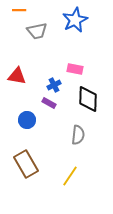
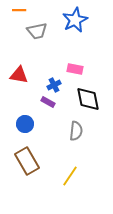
red triangle: moved 2 px right, 1 px up
black diamond: rotated 12 degrees counterclockwise
purple rectangle: moved 1 px left, 1 px up
blue circle: moved 2 px left, 4 px down
gray semicircle: moved 2 px left, 4 px up
brown rectangle: moved 1 px right, 3 px up
